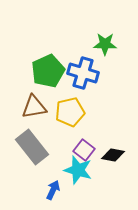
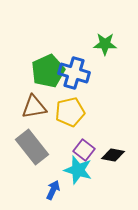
blue cross: moved 9 px left
